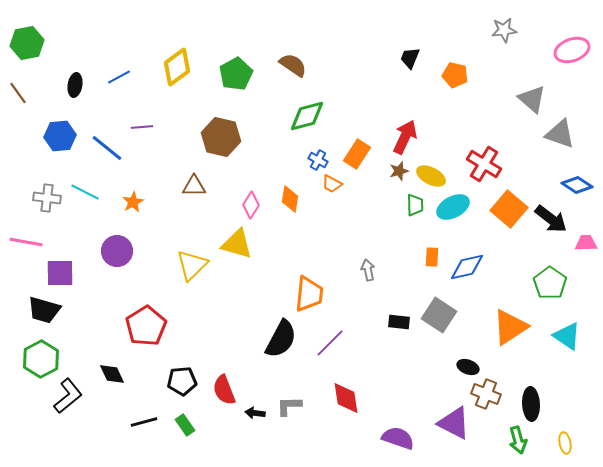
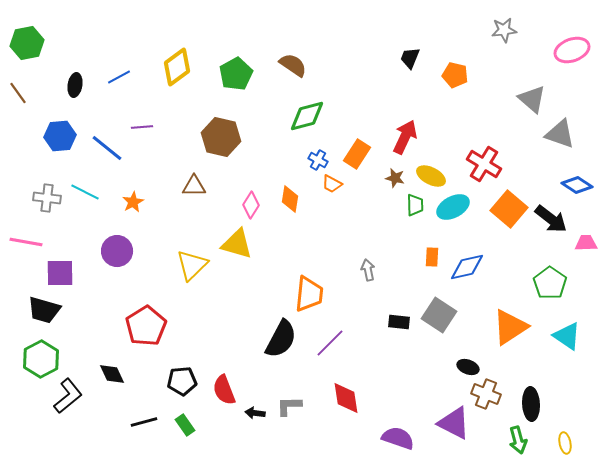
brown star at (399, 171): moved 4 px left, 7 px down; rotated 30 degrees clockwise
